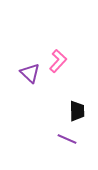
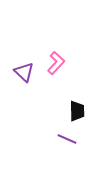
pink L-shape: moved 2 px left, 2 px down
purple triangle: moved 6 px left, 1 px up
